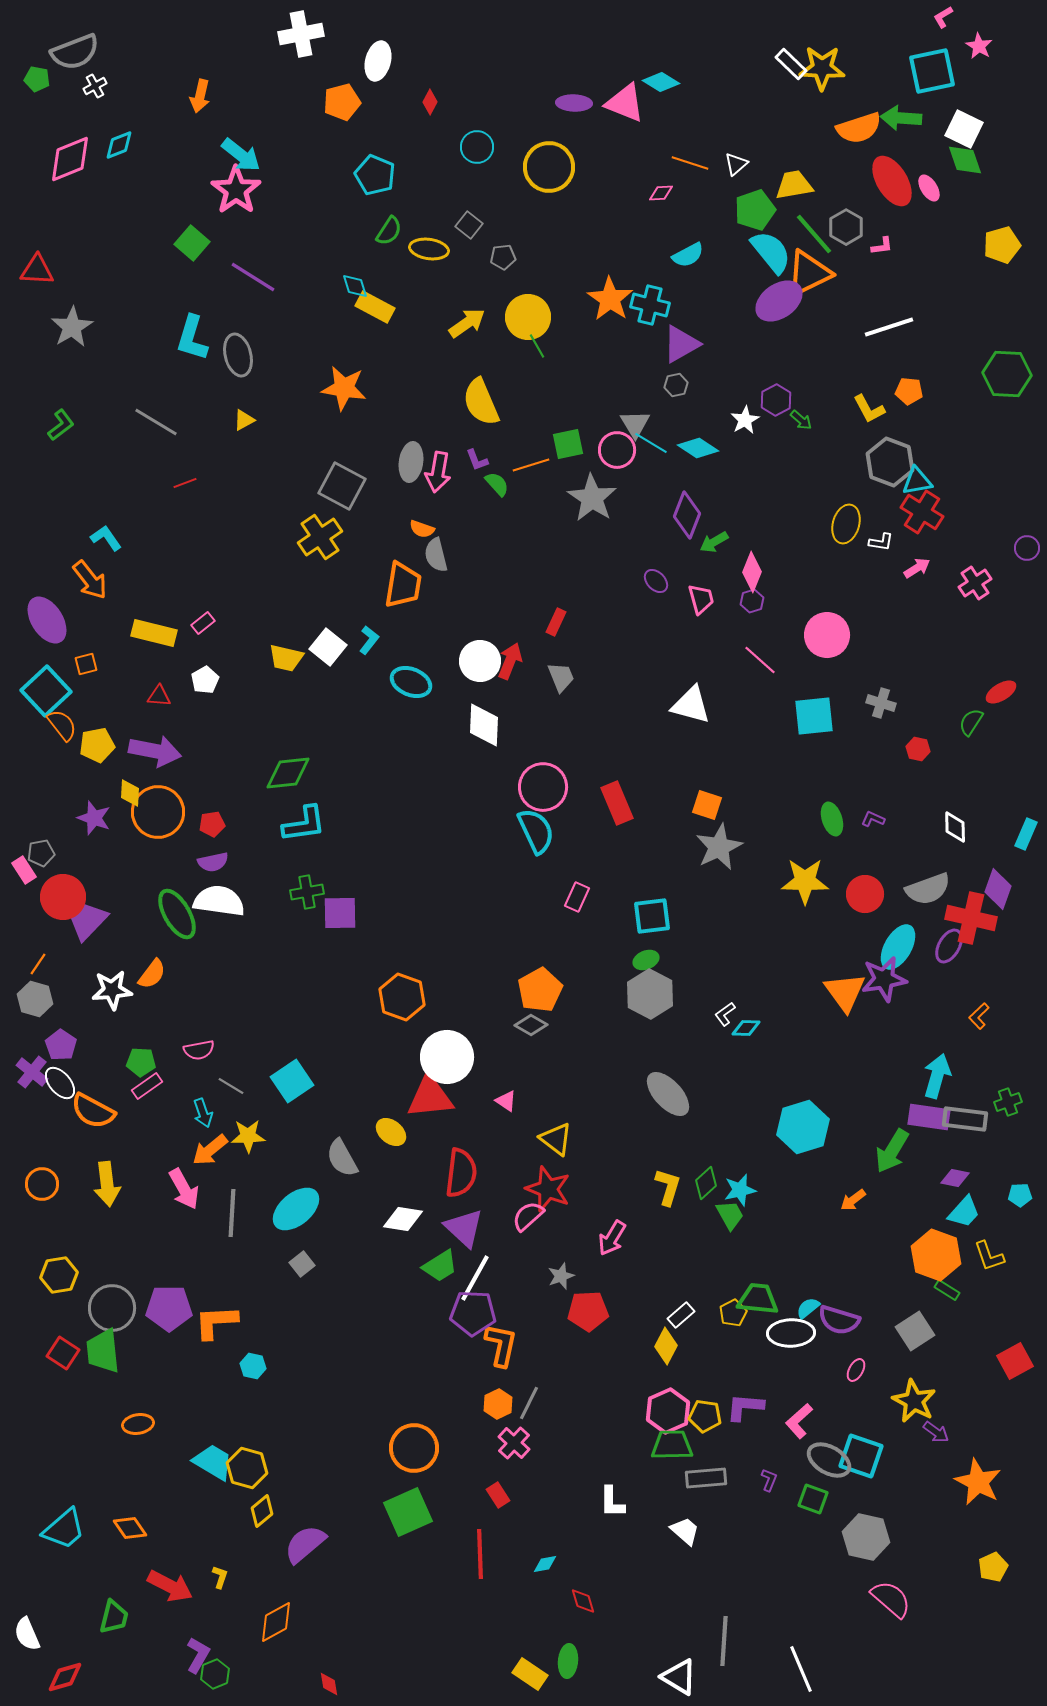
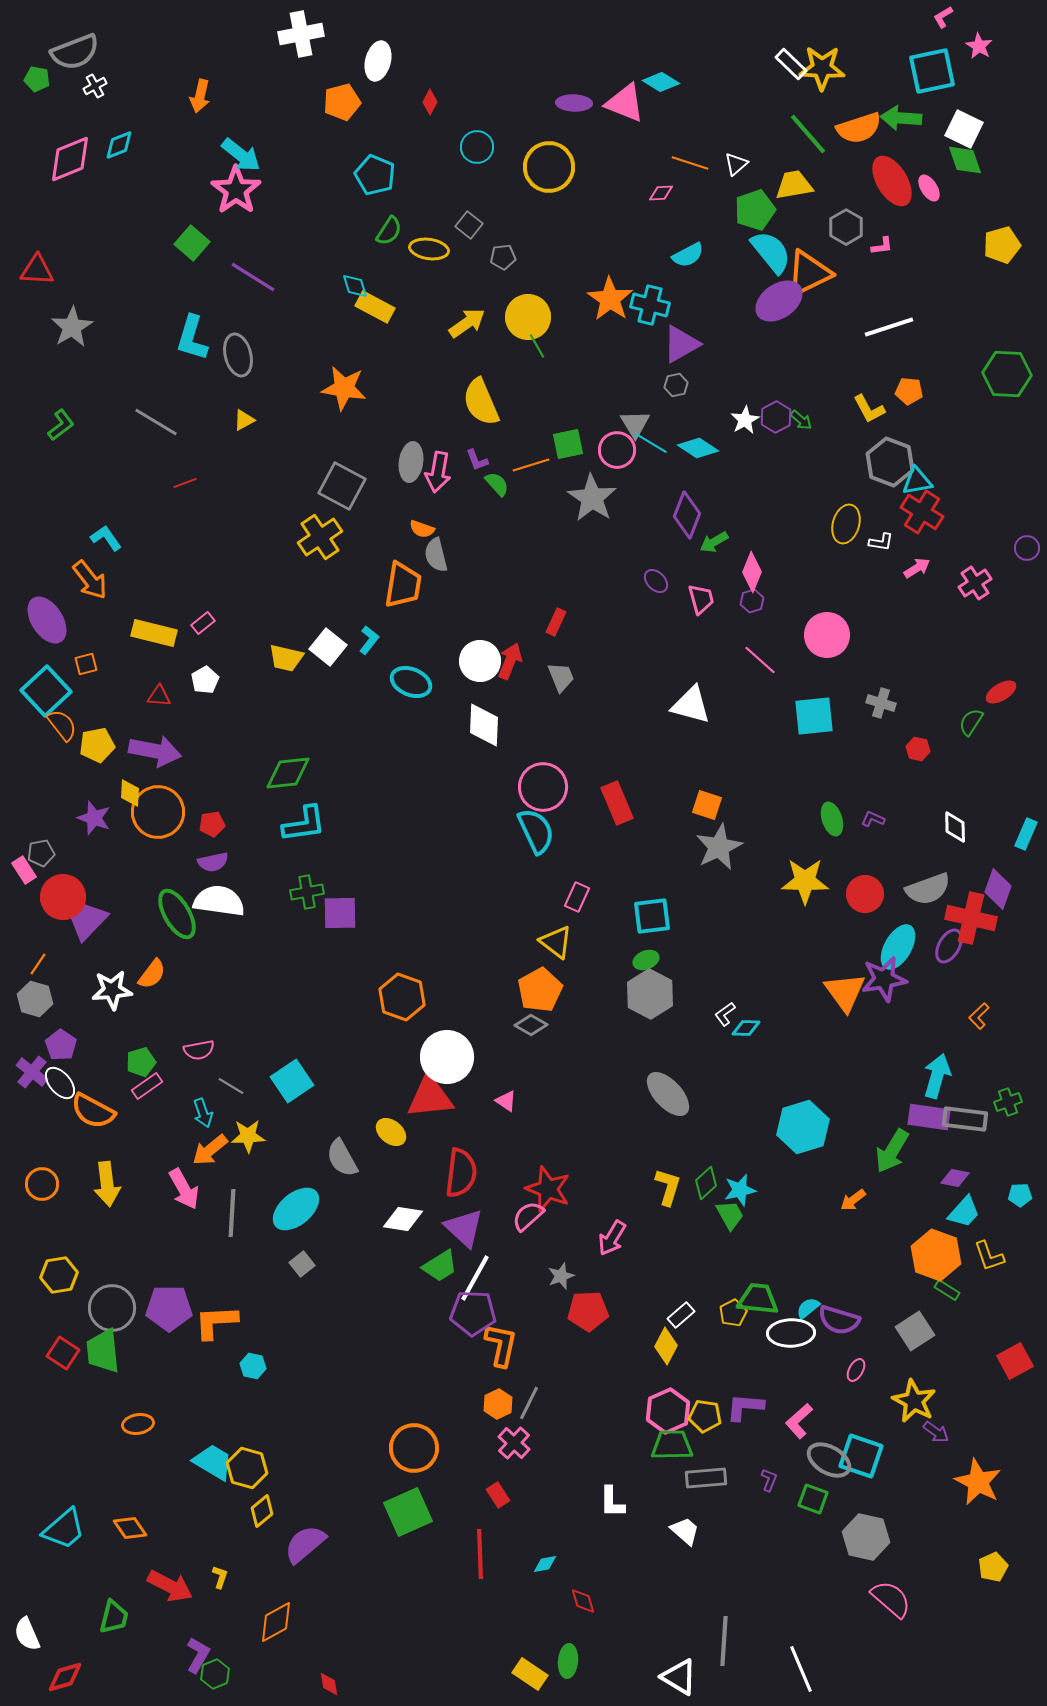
green line at (814, 234): moved 6 px left, 100 px up
purple hexagon at (776, 400): moved 17 px down
green pentagon at (141, 1062): rotated 20 degrees counterclockwise
yellow triangle at (556, 1139): moved 197 px up
